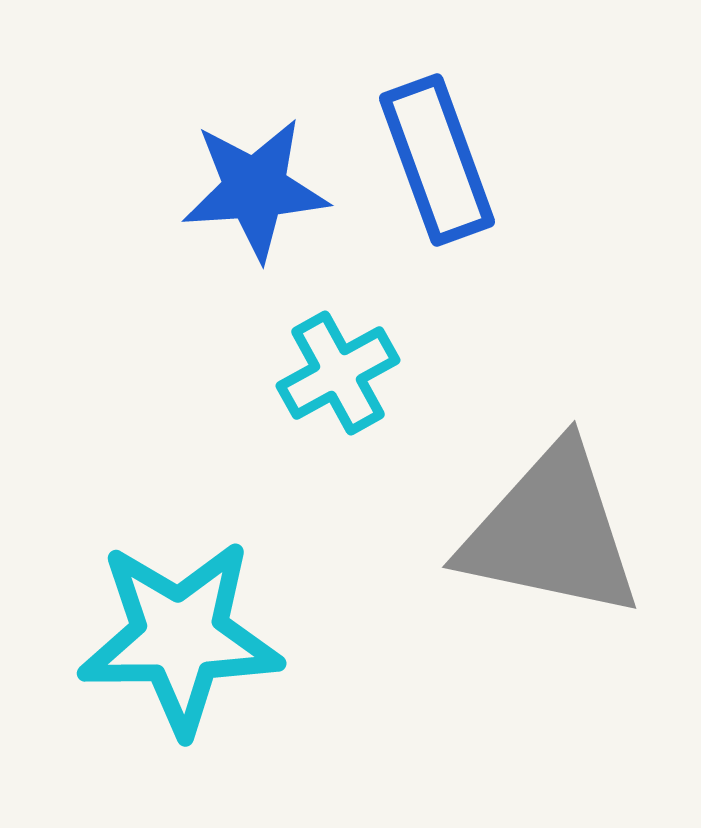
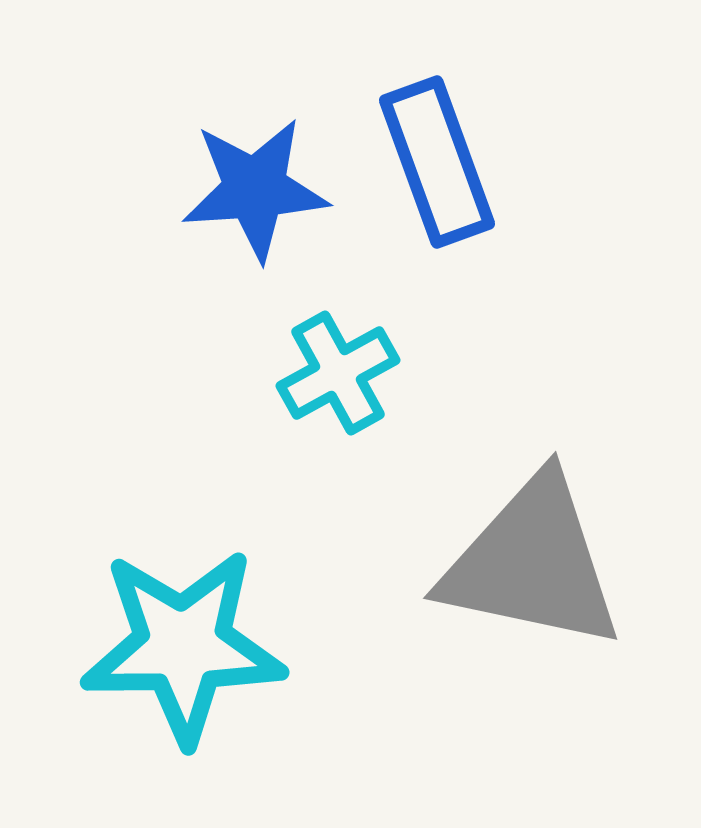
blue rectangle: moved 2 px down
gray triangle: moved 19 px left, 31 px down
cyan star: moved 3 px right, 9 px down
